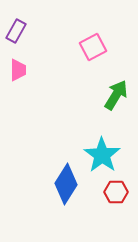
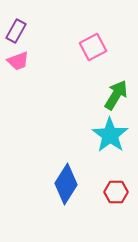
pink trapezoid: moved 9 px up; rotated 70 degrees clockwise
cyan star: moved 8 px right, 20 px up
